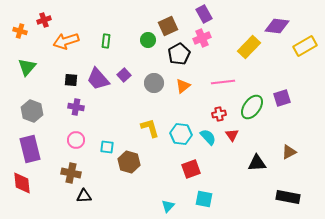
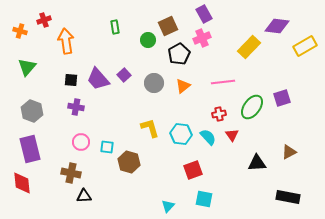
orange arrow at (66, 41): rotated 100 degrees clockwise
green rectangle at (106, 41): moved 9 px right, 14 px up; rotated 16 degrees counterclockwise
pink circle at (76, 140): moved 5 px right, 2 px down
red square at (191, 169): moved 2 px right, 1 px down
